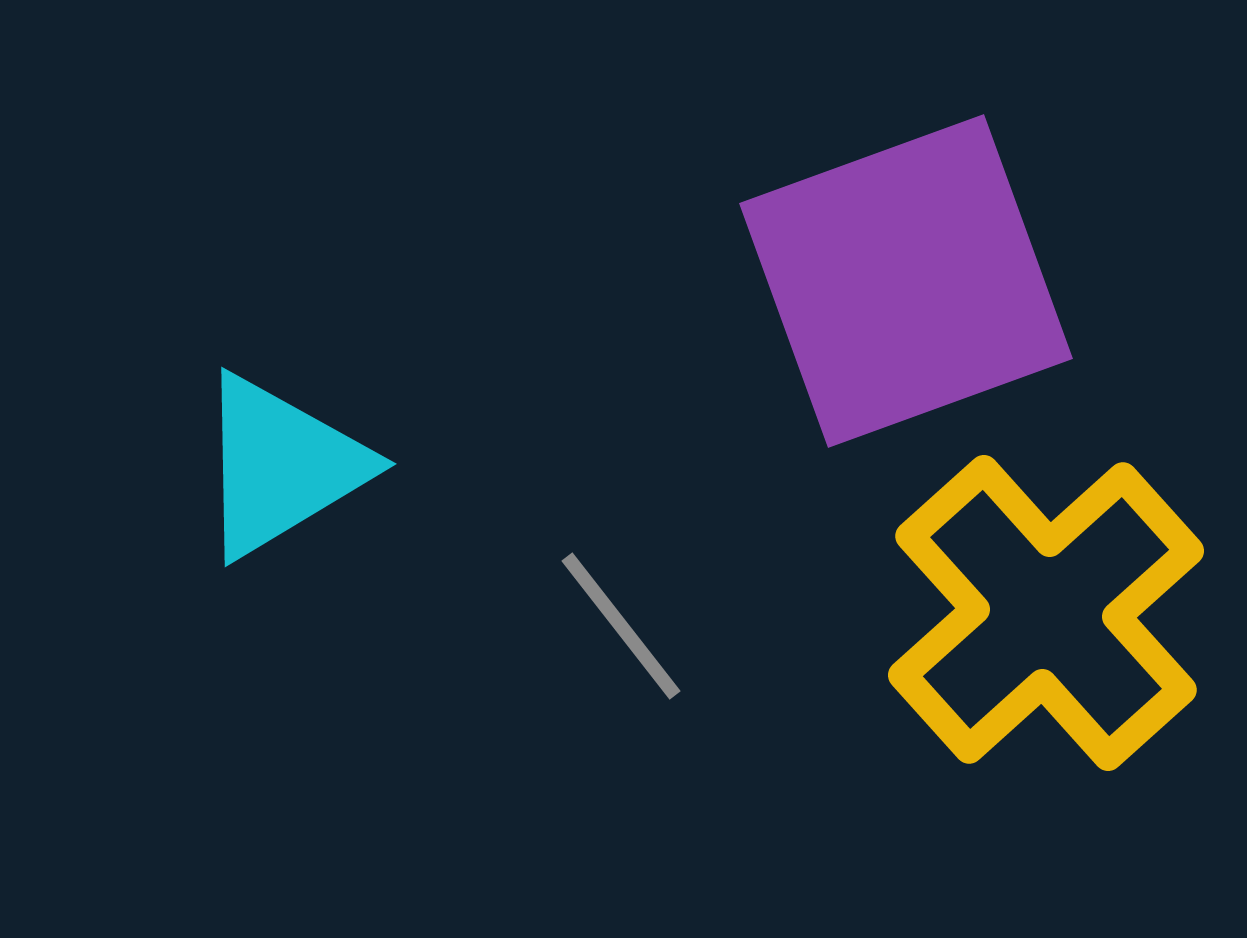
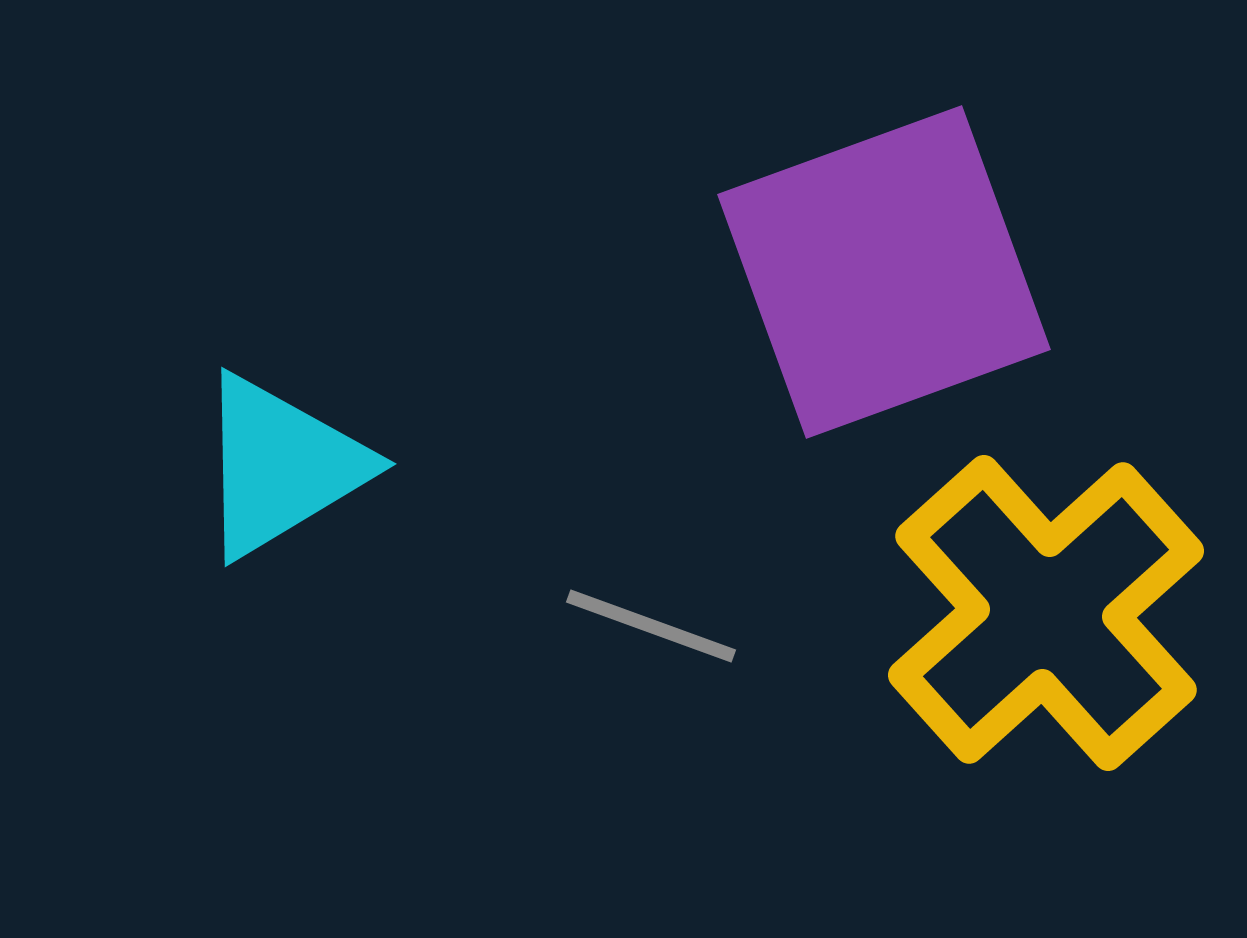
purple square: moved 22 px left, 9 px up
gray line: moved 30 px right; rotated 32 degrees counterclockwise
